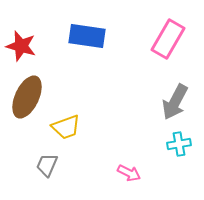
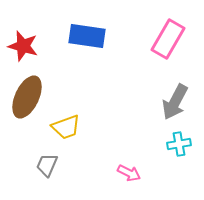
red star: moved 2 px right
